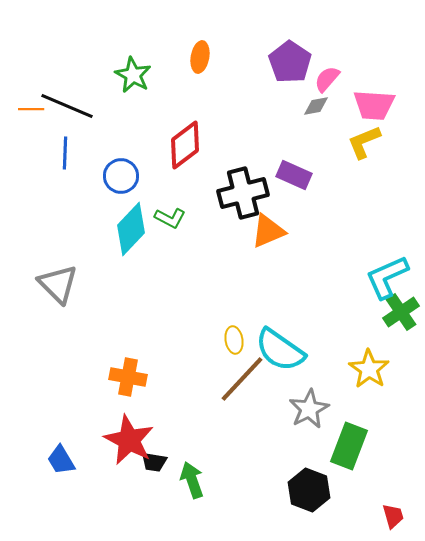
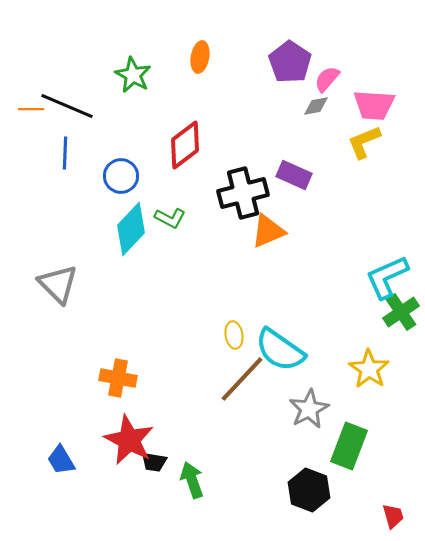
yellow ellipse: moved 5 px up
orange cross: moved 10 px left, 1 px down
